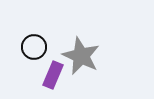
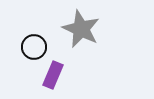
gray star: moved 27 px up
